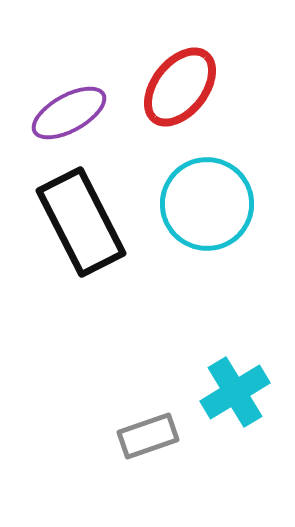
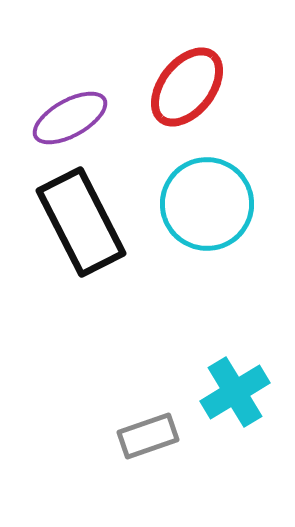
red ellipse: moved 7 px right
purple ellipse: moved 1 px right, 5 px down
